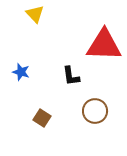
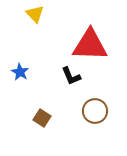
red triangle: moved 14 px left
blue star: moved 1 px left; rotated 12 degrees clockwise
black L-shape: rotated 15 degrees counterclockwise
